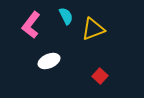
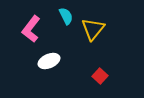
pink L-shape: moved 4 px down
yellow triangle: rotated 30 degrees counterclockwise
